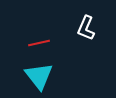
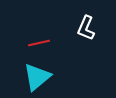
cyan triangle: moved 2 px left, 1 px down; rotated 28 degrees clockwise
